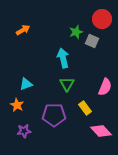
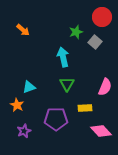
red circle: moved 2 px up
orange arrow: rotated 72 degrees clockwise
gray square: moved 3 px right, 1 px down; rotated 16 degrees clockwise
cyan arrow: moved 1 px up
cyan triangle: moved 3 px right, 3 px down
yellow rectangle: rotated 56 degrees counterclockwise
purple pentagon: moved 2 px right, 4 px down
purple star: rotated 16 degrees counterclockwise
